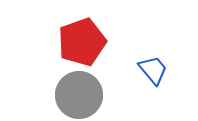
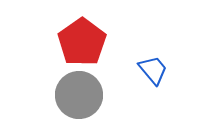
red pentagon: rotated 15 degrees counterclockwise
